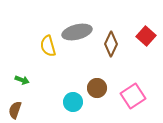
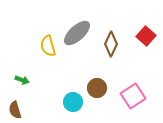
gray ellipse: moved 1 px down; rotated 28 degrees counterclockwise
brown semicircle: rotated 36 degrees counterclockwise
